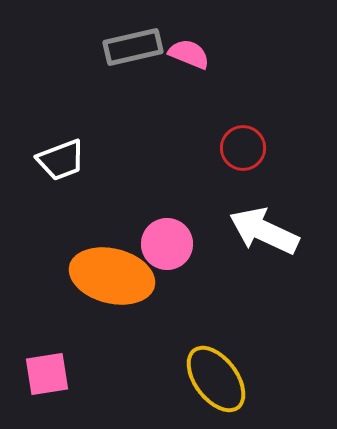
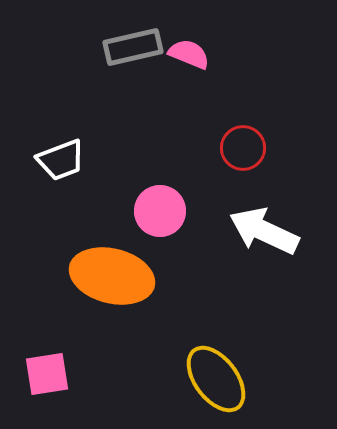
pink circle: moved 7 px left, 33 px up
